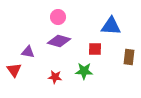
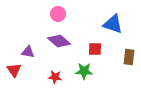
pink circle: moved 3 px up
blue triangle: moved 2 px right, 2 px up; rotated 15 degrees clockwise
purple diamond: rotated 25 degrees clockwise
